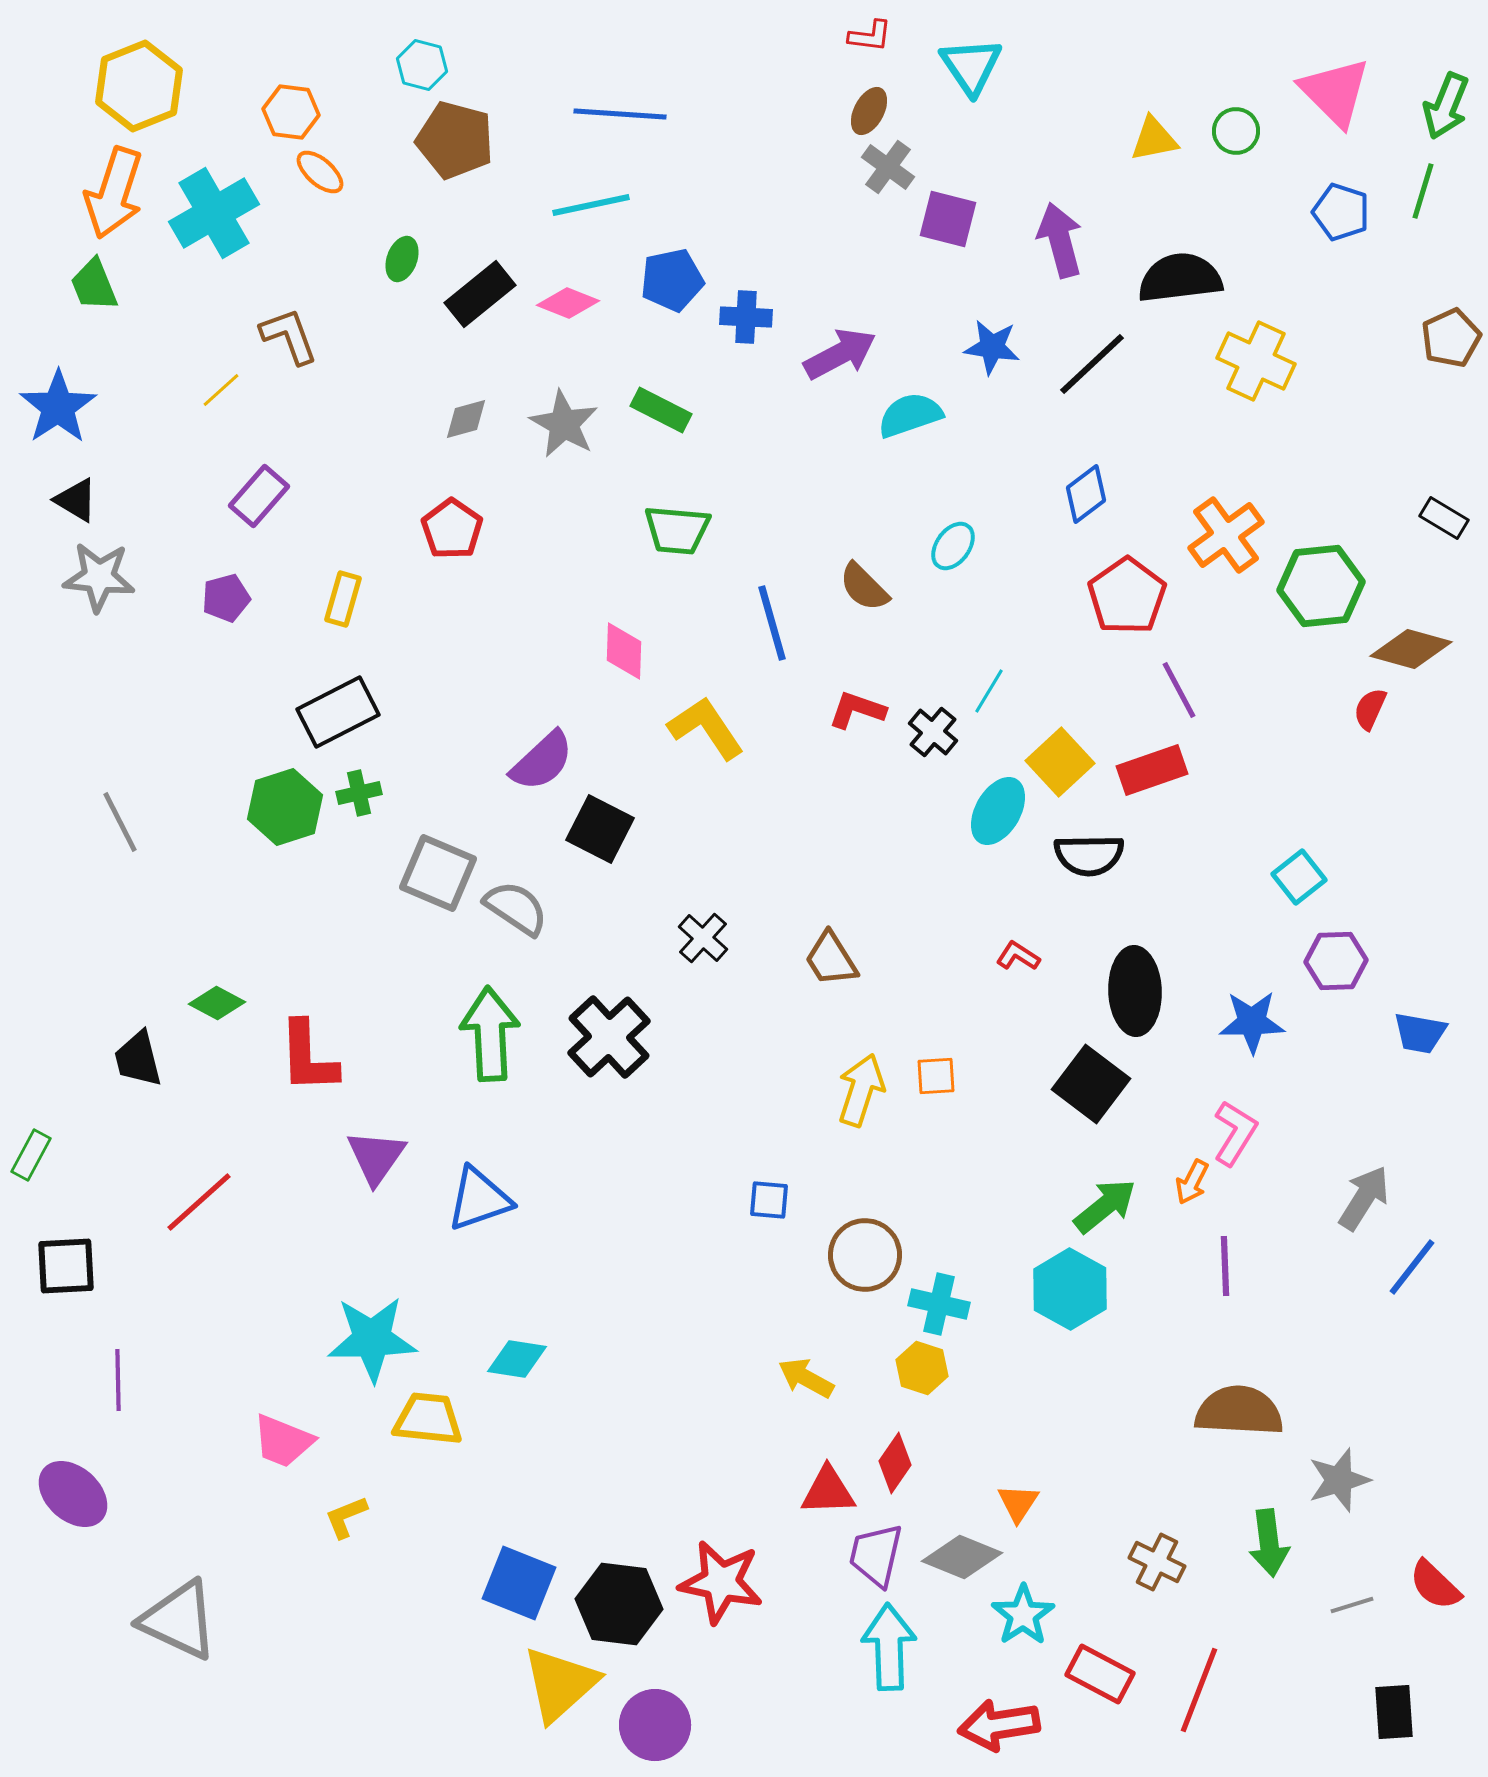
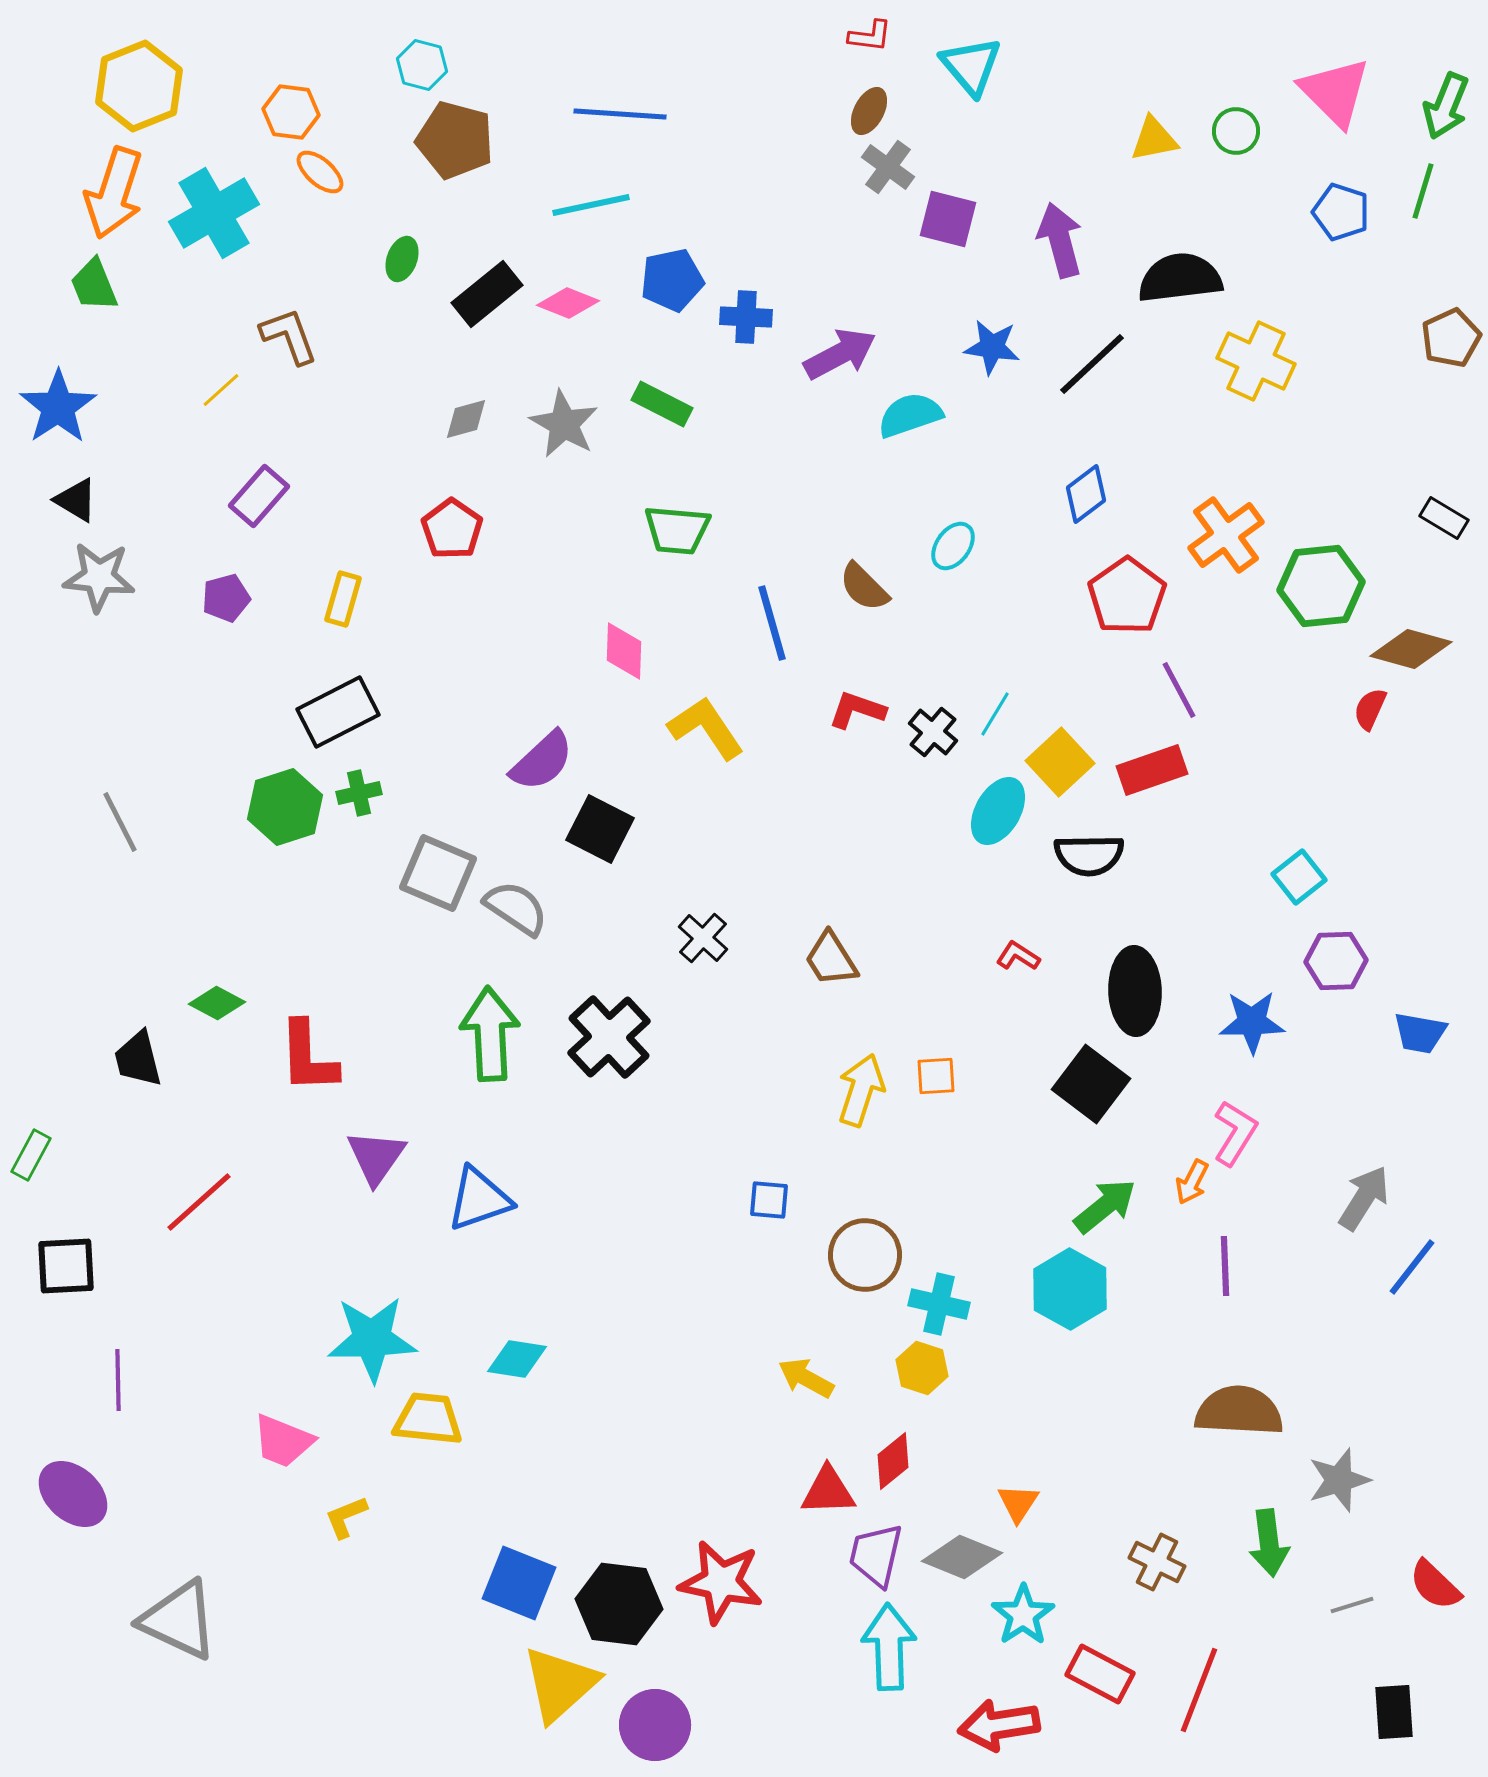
cyan triangle at (971, 66): rotated 6 degrees counterclockwise
black rectangle at (480, 294): moved 7 px right
green rectangle at (661, 410): moved 1 px right, 6 px up
cyan line at (989, 691): moved 6 px right, 23 px down
red diamond at (895, 1463): moved 2 px left, 2 px up; rotated 16 degrees clockwise
